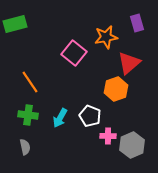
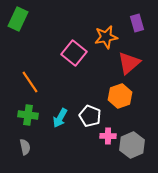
green rectangle: moved 3 px right, 5 px up; rotated 50 degrees counterclockwise
orange hexagon: moved 4 px right, 7 px down
